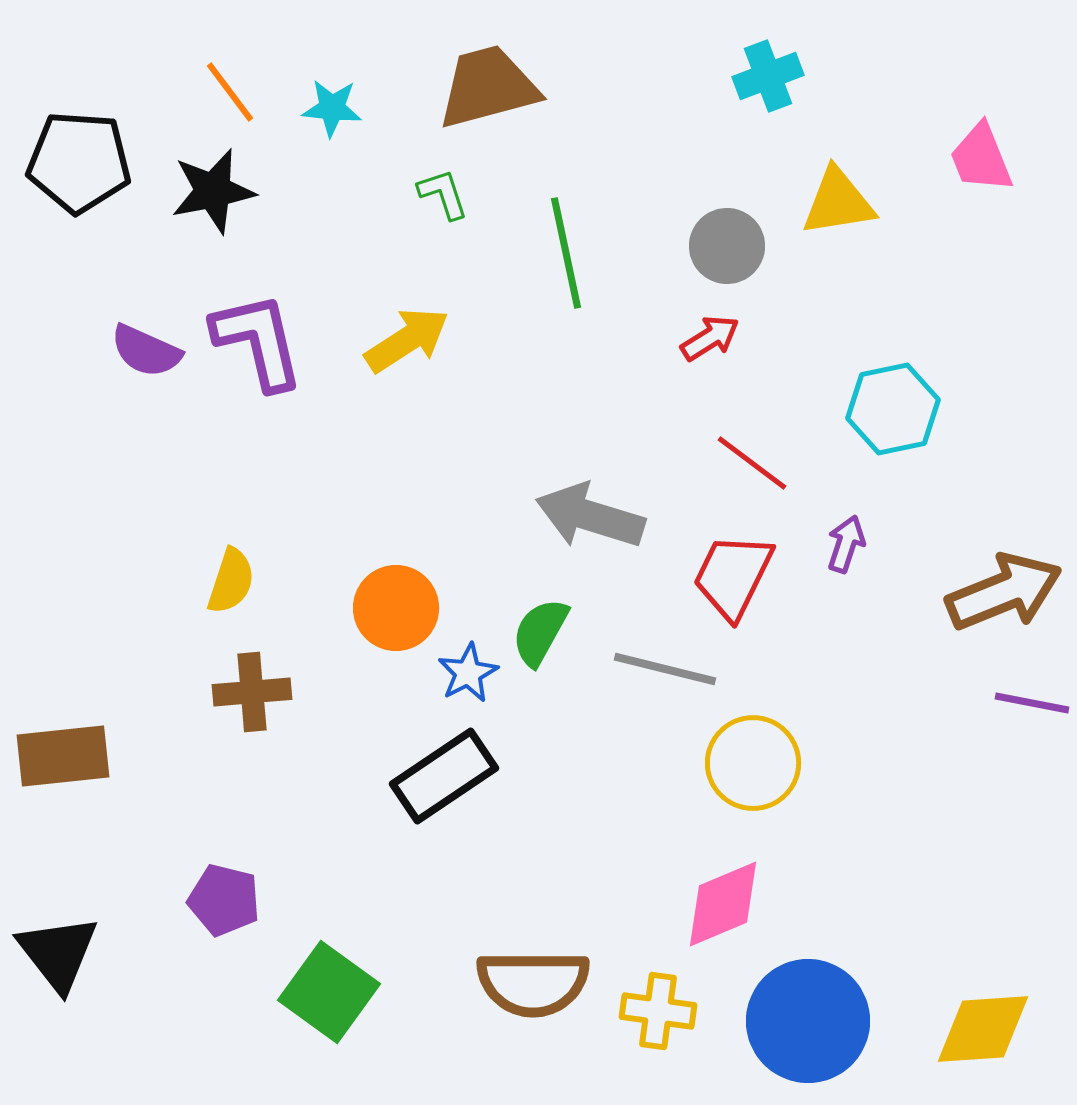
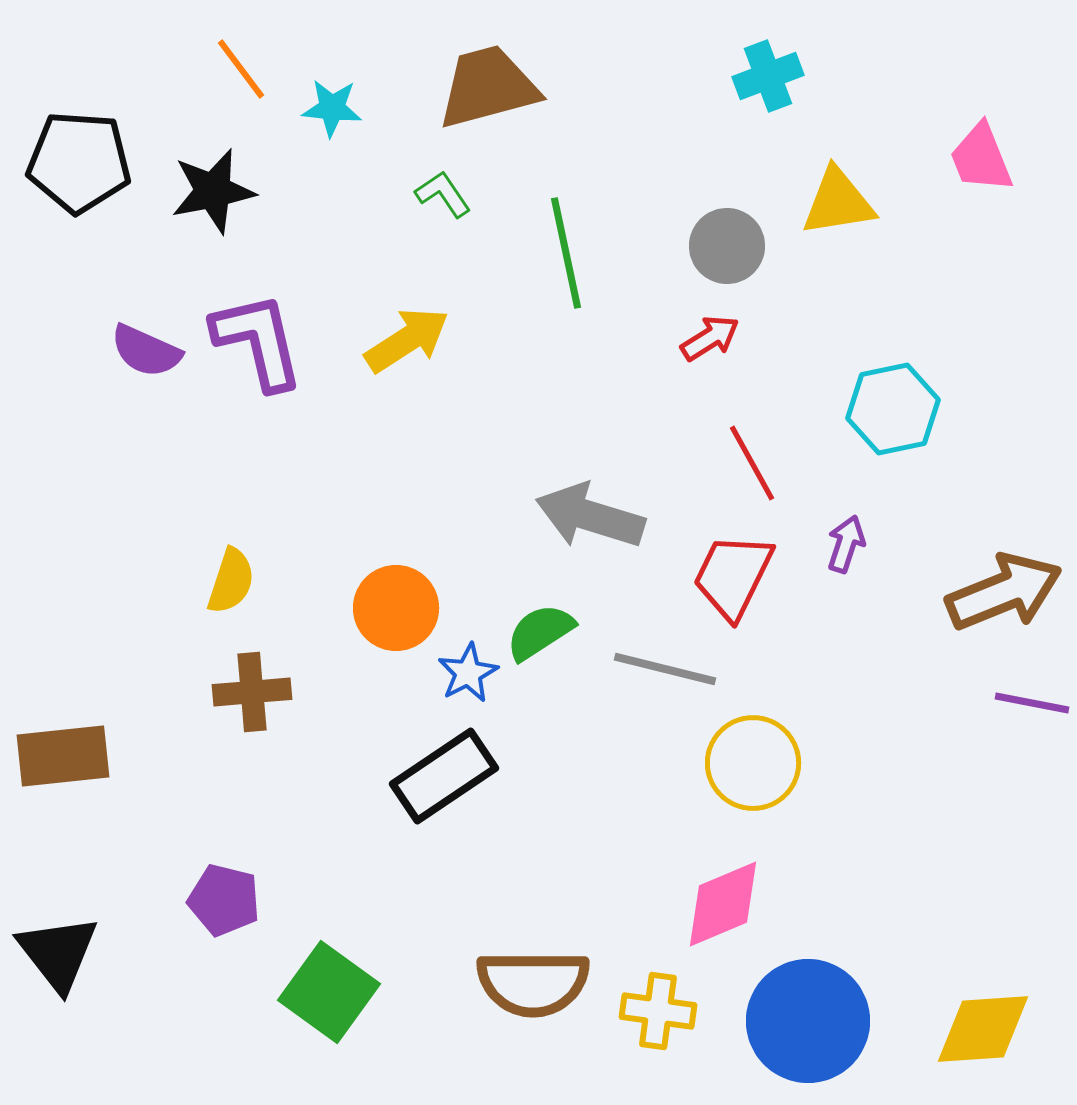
orange line: moved 11 px right, 23 px up
green L-shape: rotated 16 degrees counterclockwise
red line: rotated 24 degrees clockwise
green semicircle: rotated 28 degrees clockwise
